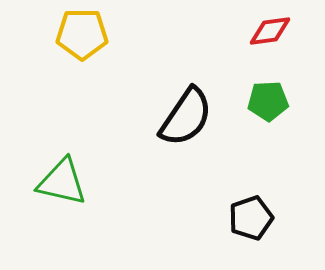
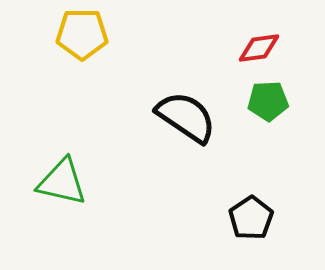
red diamond: moved 11 px left, 17 px down
black semicircle: rotated 90 degrees counterclockwise
black pentagon: rotated 15 degrees counterclockwise
